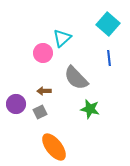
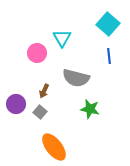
cyan triangle: rotated 18 degrees counterclockwise
pink circle: moved 6 px left
blue line: moved 2 px up
gray semicircle: rotated 32 degrees counterclockwise
brown arrow: rotated 64 degrees counterclockwise
gray square: rotated 24 degrees counterclockwise
